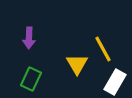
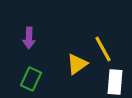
yellow triangle: rotated 25 degrees clockwise
white rectangle: rotated 25 degrees counterclockwise
